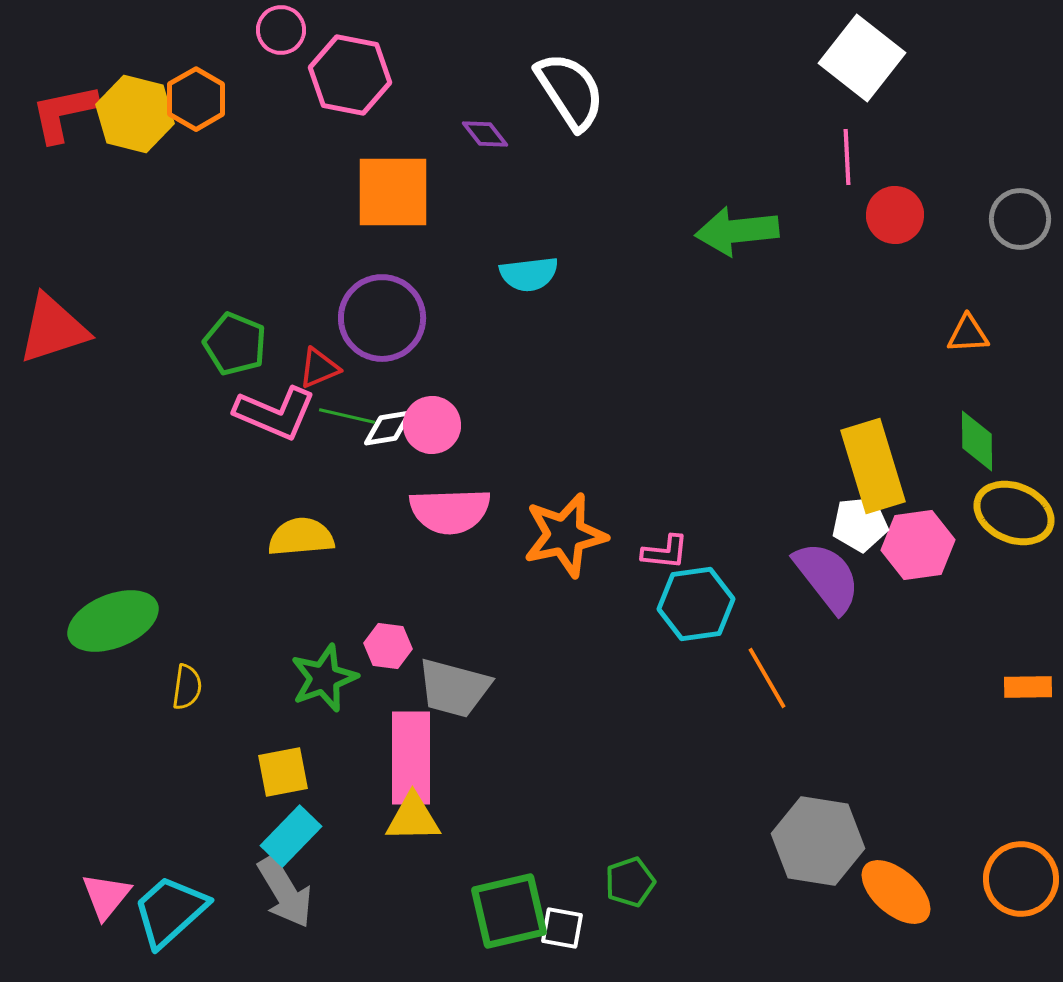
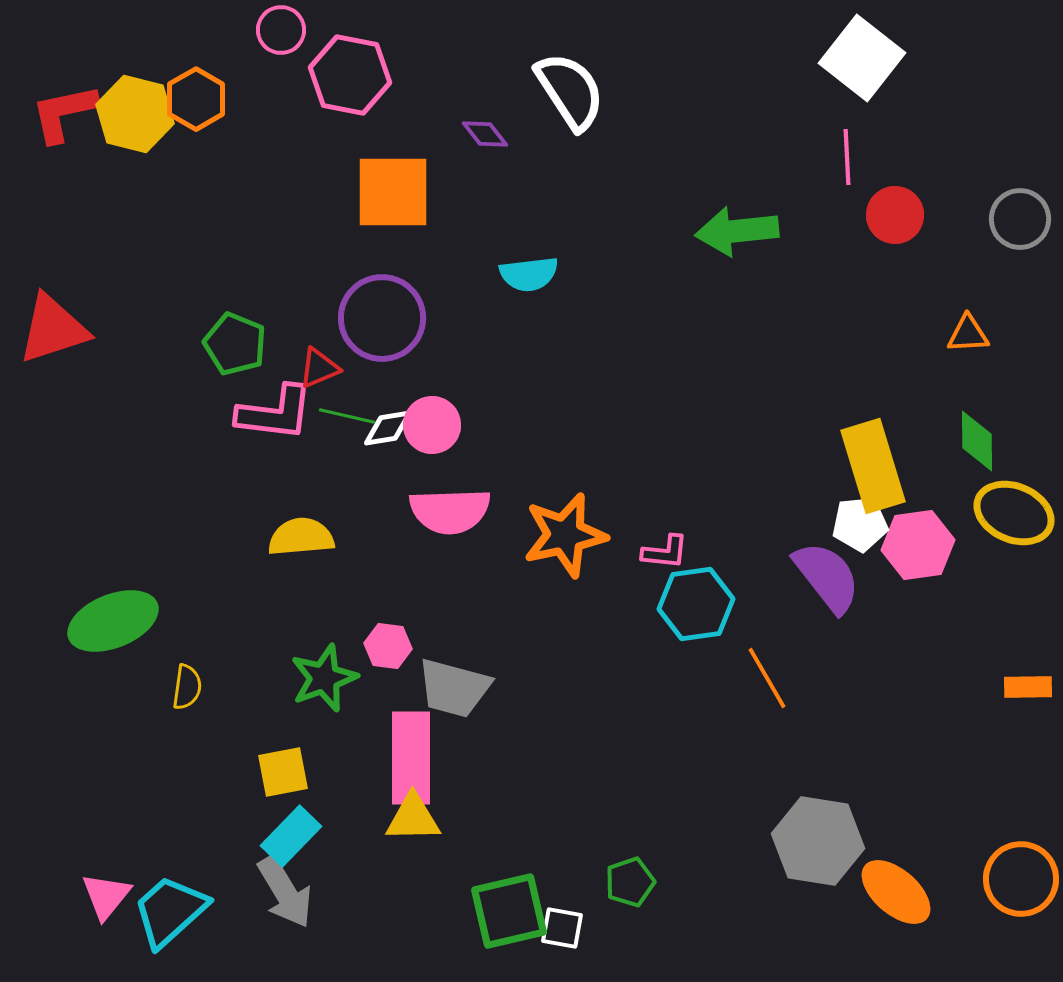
pink L-shape at (275, 413): rotated 16 degrees counterclockwise
